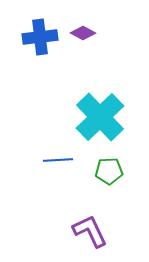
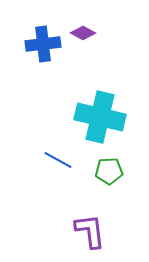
blue cross: moved 3 px right, 7 px down
cyan cross: rotated 33 degrees counterclockwise
blue line: rotated 32 degrees clockwise
purple L-shape: rotated 18 degrees clockwise
